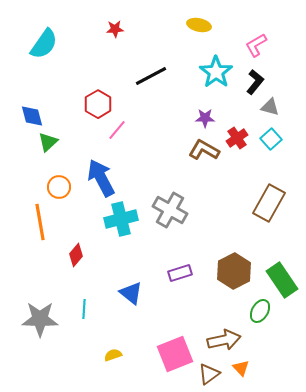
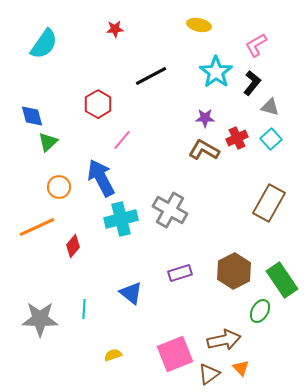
black L-shape: moved 3 px left, 1 px down
pink line: moved 5 px right, 10 px down
red cross: rotated 10 degrees clockwise
orange line: moved 3 px left, 5 px down; rotated 75 degrees clockwise
red diamond: moved 3 px left, 9 px up
